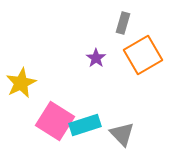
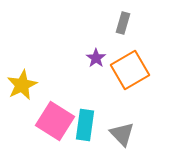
orange square: moved 13 px left, 15 px down
yellow star: moved 1 px right, 2 px down
cyan rectangle: rotated 64 degrees counterclockwise
